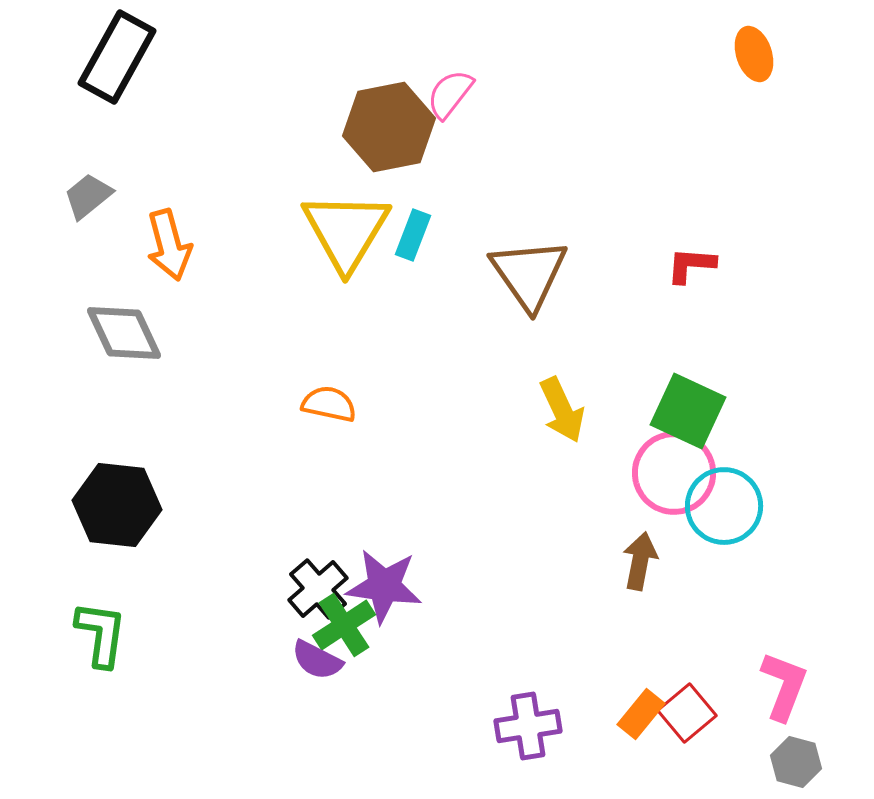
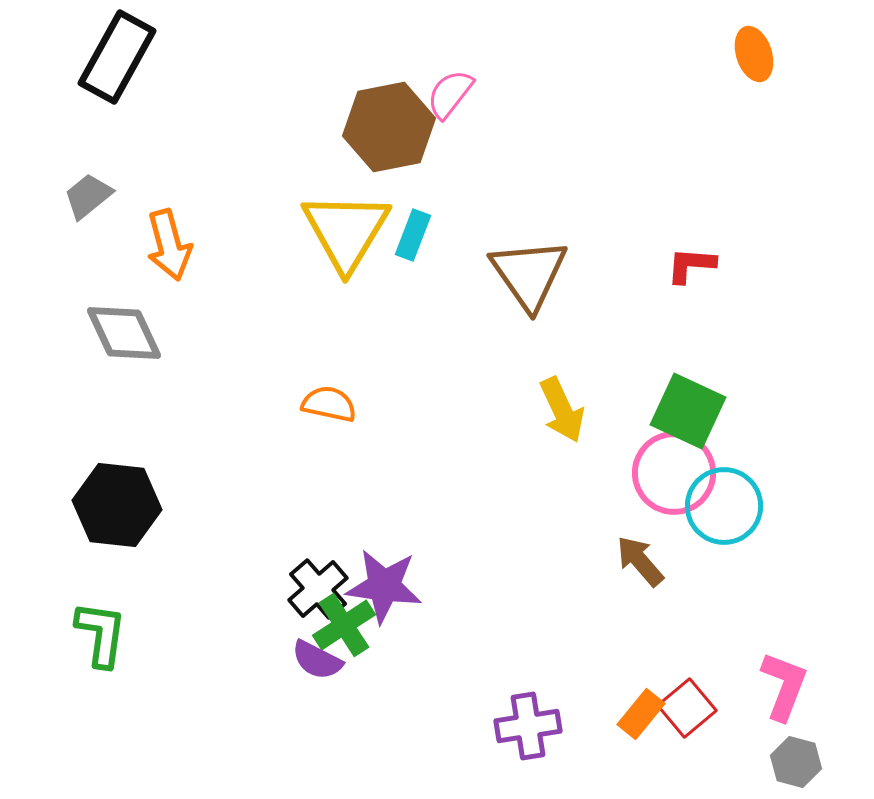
brown arrow: rotated 52 degrees counterclockwise
red square: moved 5 px up
